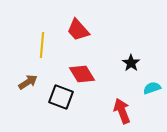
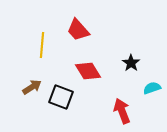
red diamond: moved 6 px right, 3 px up
brown arrow: moved 4 px right, 5 px down
